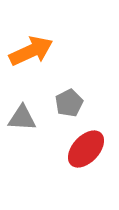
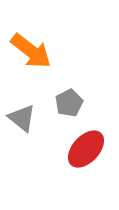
orange arrow: rotated 63 degrees clockwise
gray triangle: rotated 36 degrees clockwise
